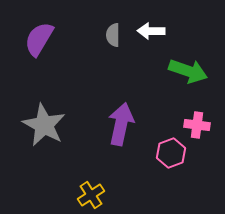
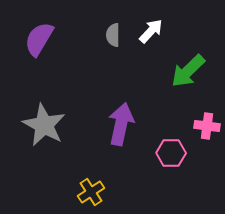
white arrow: rotated 132 degrees clockwise
green arrow: rotated 117 degrees clockwise
pink cross: moved 10 px right, 1 px down
pink hexagon: rotated 20 degrees clockwise
yellow cross: moved 3 px up
